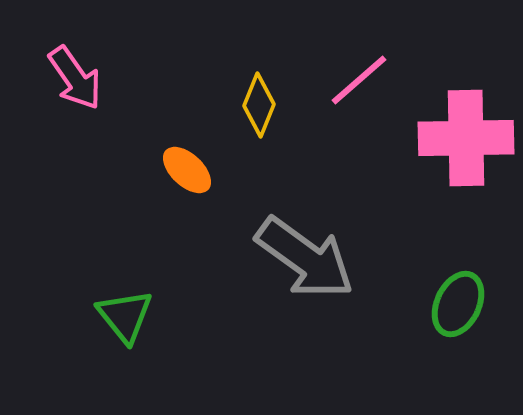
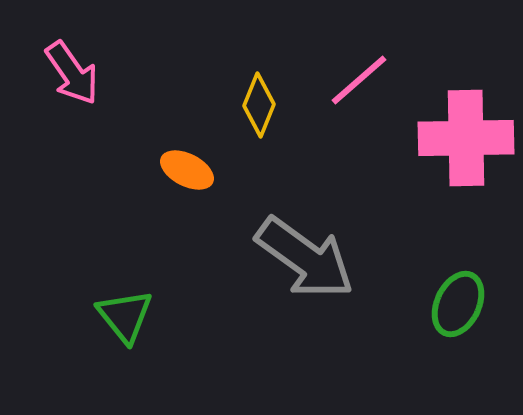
pink arrow: moved 3 px left, 5 px up
orange ellipse: rotated 16 degrees counterclockwise
